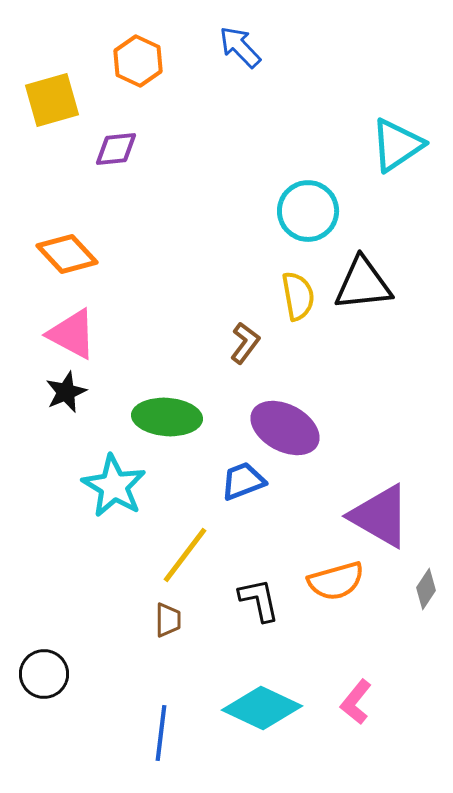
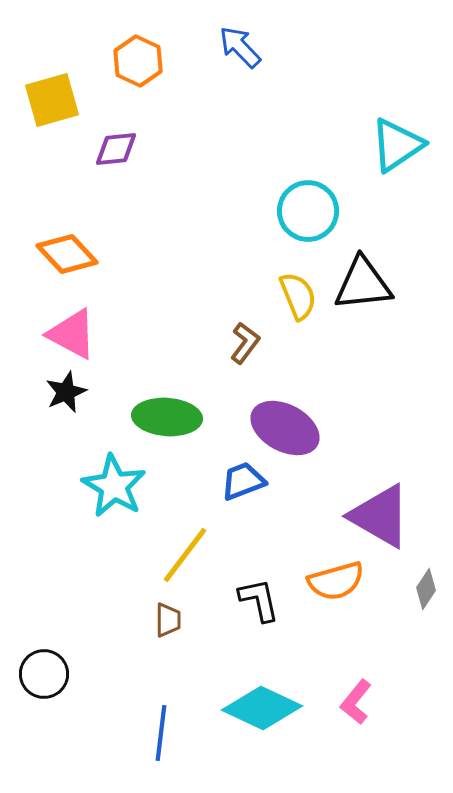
yellow semicircle: rotated 12 degrees counterclockwise
